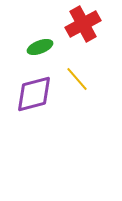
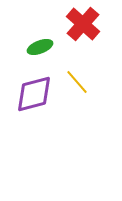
red cross: rotated 20 degrees counterclockwise
yellow line: moved 3 px down
